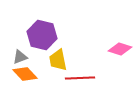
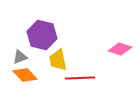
orange diamond: moved 1 px down
